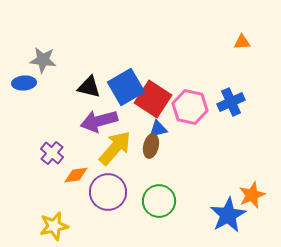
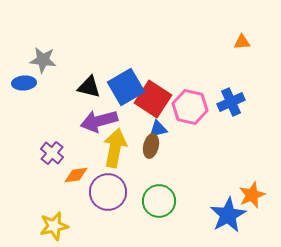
yellow arrow: rotated 30 degrees counterclockwise
